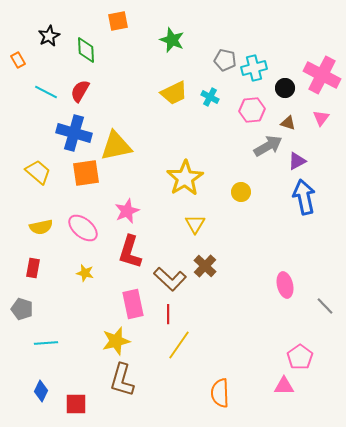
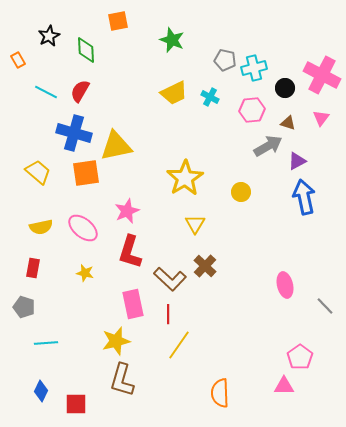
gray pentagon at (22, 309): moved 2 px right, 2 px up
